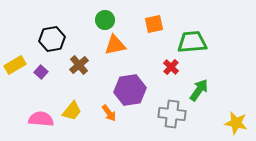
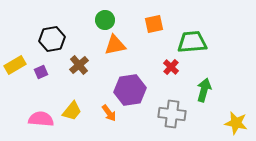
purple square: rotated 24 degrees clockwise
green arrow: moved 5 px right; rotated 20 degrees counterclockwise
